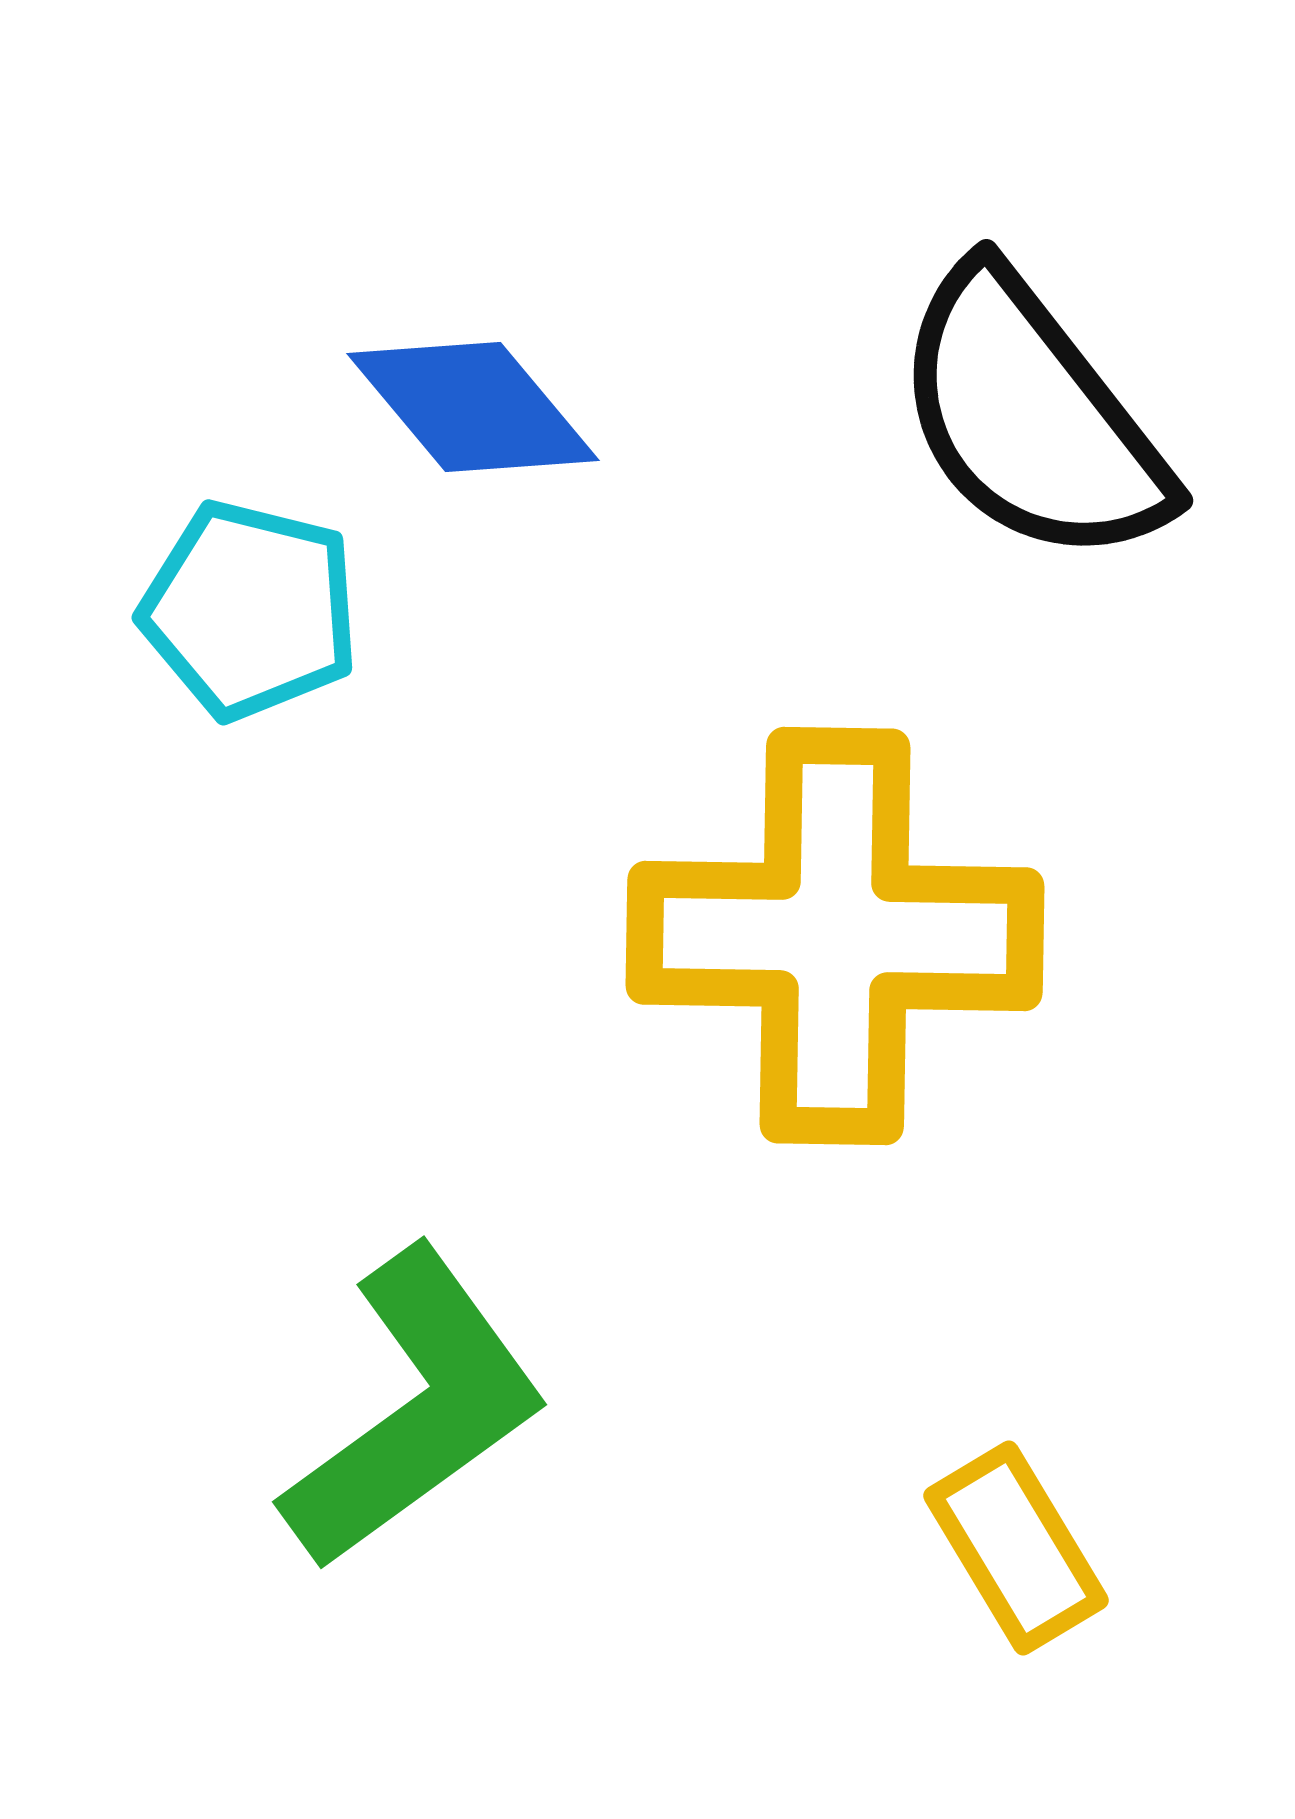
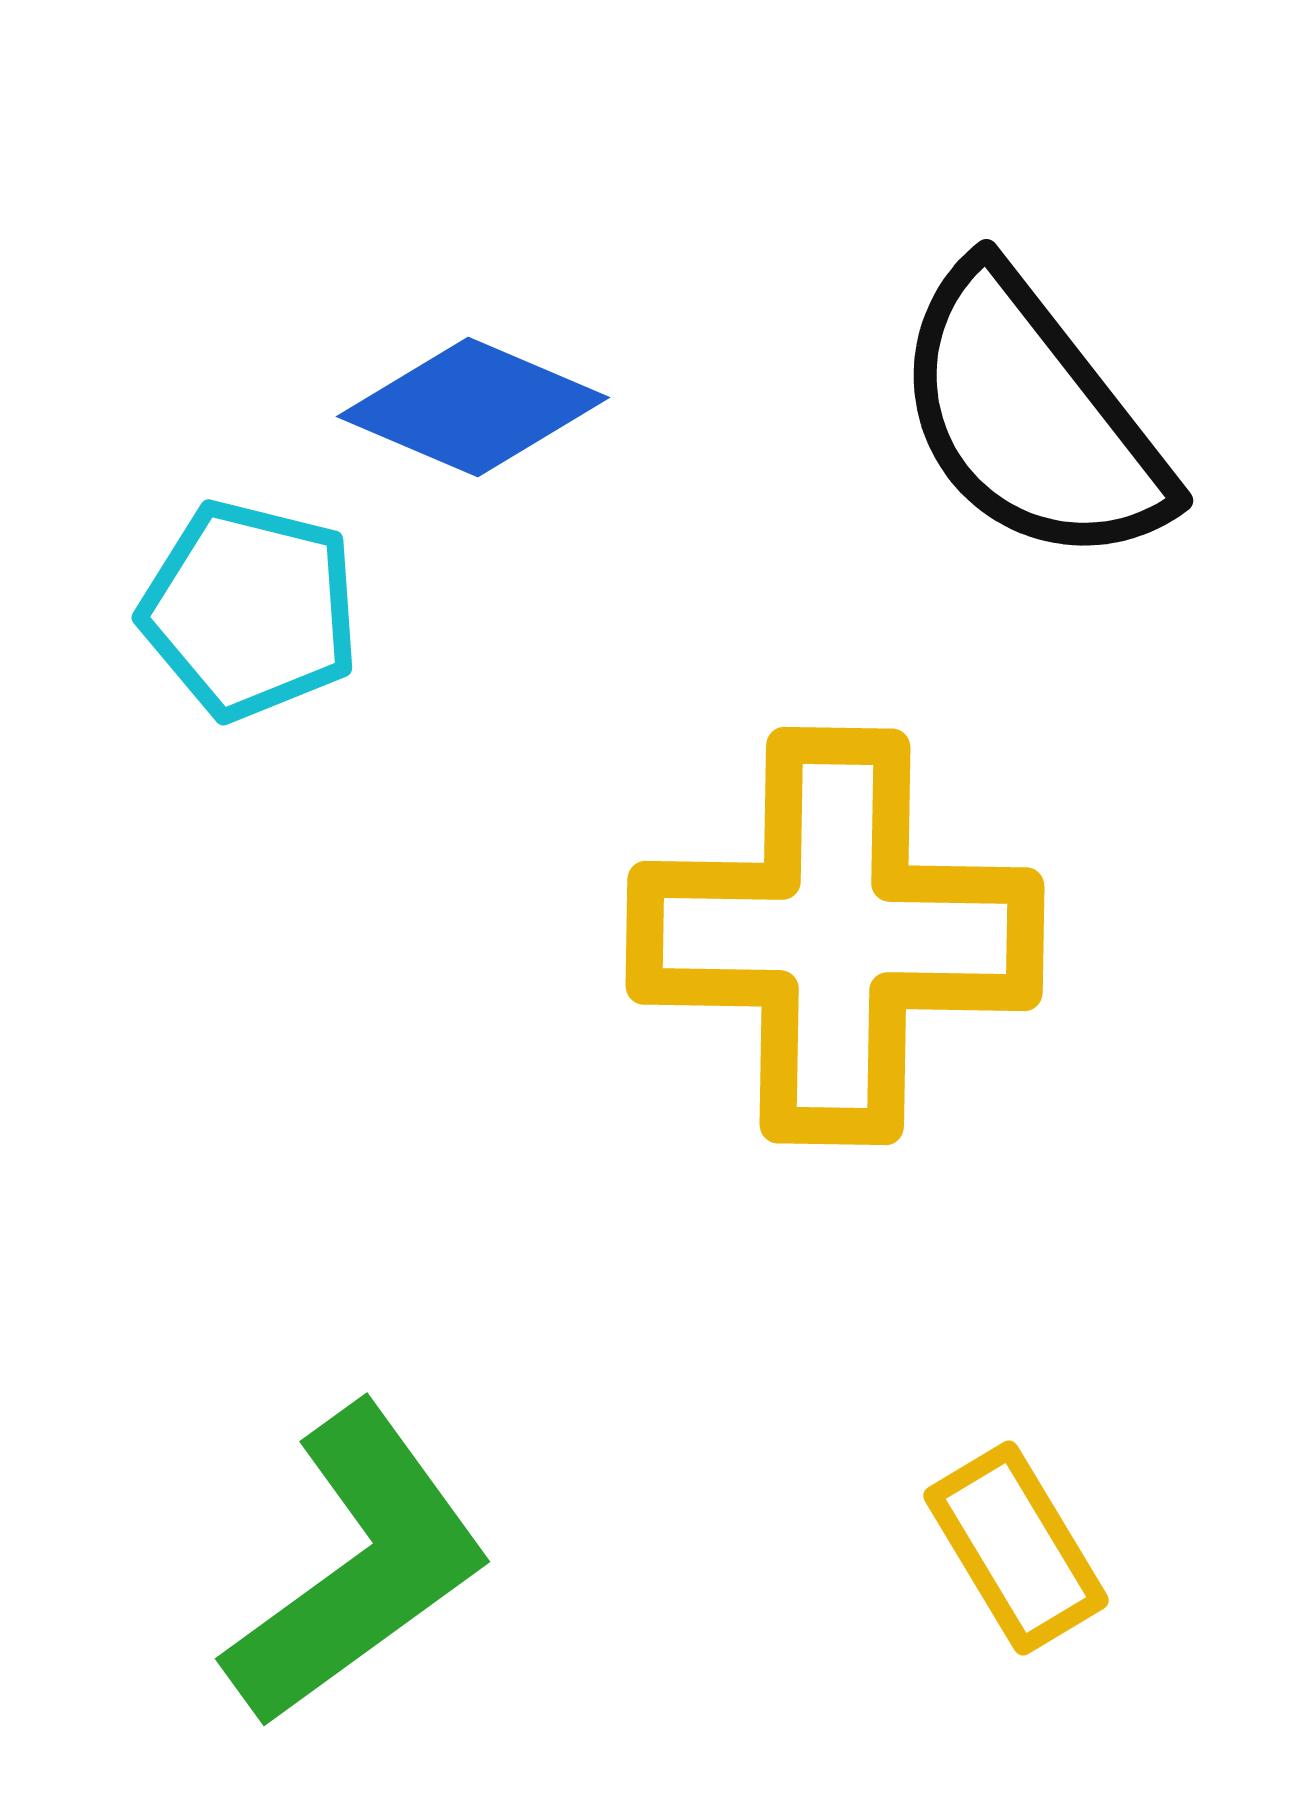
blue diamond: rotated 27 degrees counterclockwise
green L-shape: moved 57 px left, 157 px down
